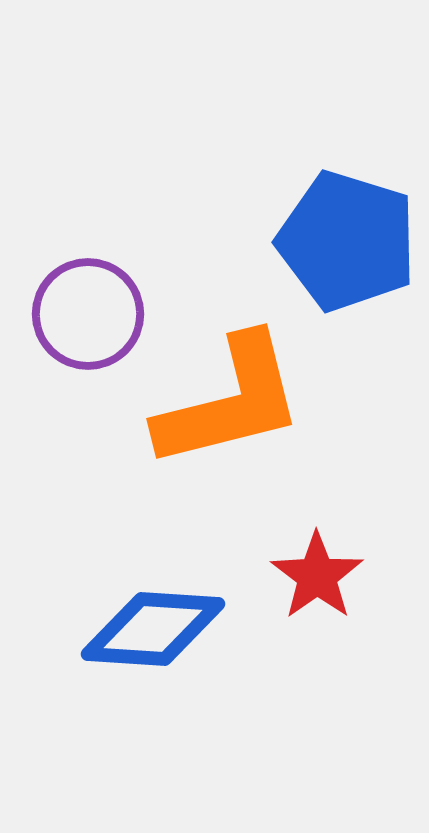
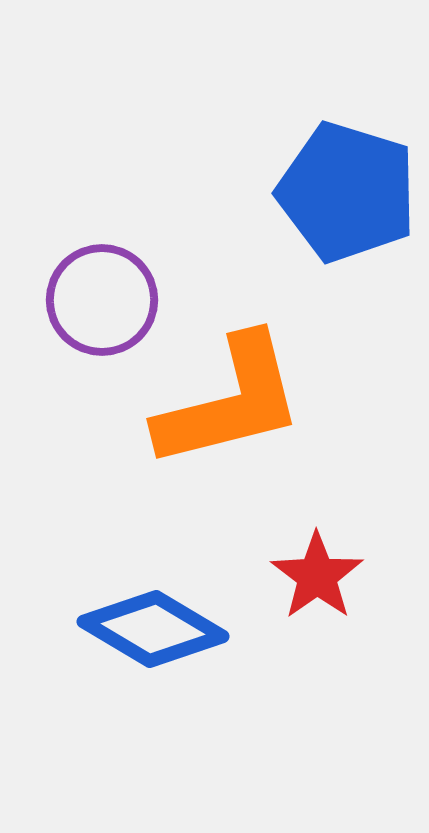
blue pentagon: moved 49 px up
purple circle: moved 14 px right, 14 px up
blue diamond: rotated 27 degrees clockwise
